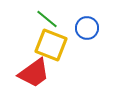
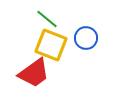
blue circle: moved 1 px left, 10 px down
